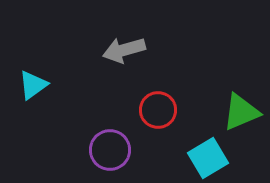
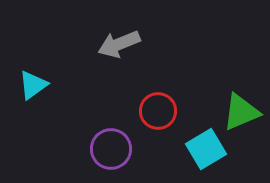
gray arrow: moved 5 px left, 6 px up; rotated 6 degrees counterclockwise
red circle: moved 1 px down
purple circle: moved 1 px right, 1 px up
cyan square: moved 2 px left, 9 px up
